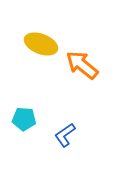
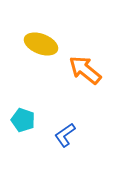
orange arrow: moved 3 px right, 5 px down
cyan pentagon: moved 1 px left, 1 px down; rotated 15 degrees clockwise
